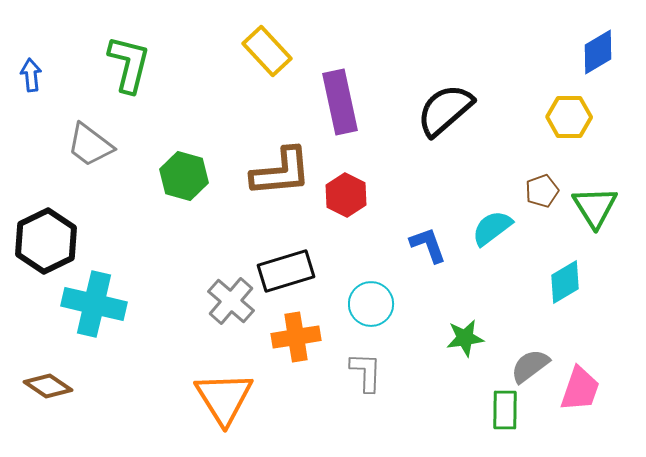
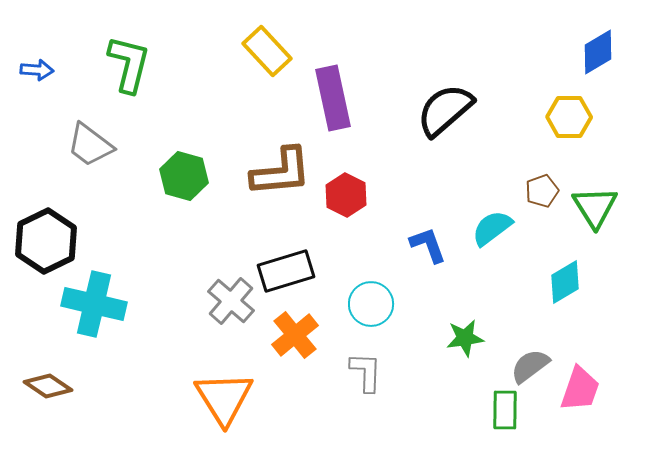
blue arrow: moved 6 px right, 5 px up; rotated 100 degrees clockwise
purple rectangle: moved 7 px left, 4 px up
orange cross: moved 1 px left, 2 px up; rotated 30 degrees counterclockwise
